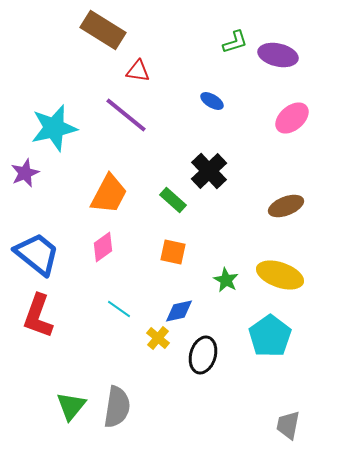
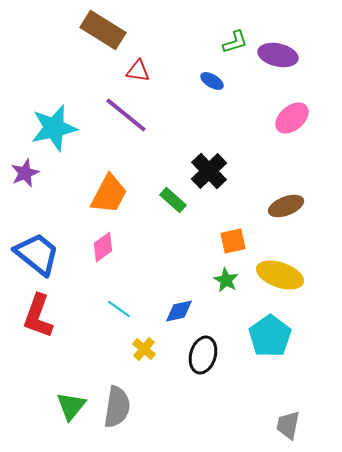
blue ellipse: moved 20 px up
orange square: moved 60 px right, 11 px up; rotated 24 degrees counterclockwise
yellow cross: moved 14 px left, 11 px down
